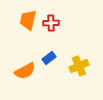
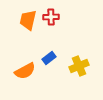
red cross: moved 6 px up
